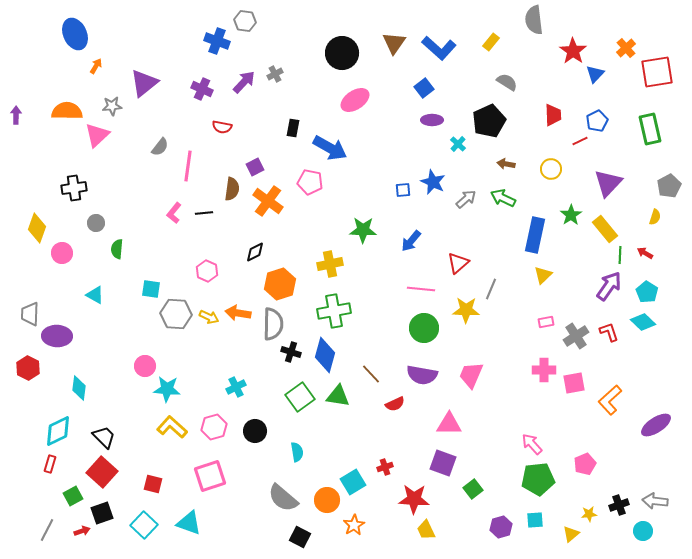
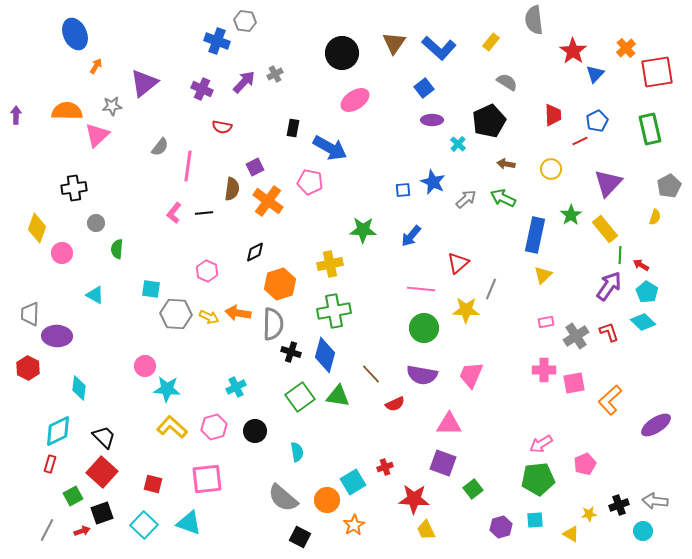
blue arrow at (411, 241): moved 5 px up
red arrow at (645, 253): moved 4 px left, 12 px down
pink arrow at (532, 444): moved 9 px right; rotated 80 degrees counterclockwise
pink square at (210, 476): moved 3 px left, 3 px down; rotated 12 degrees clockwise
yellow triangle at (571, 534): rotated 48 degrees counterclockwise
